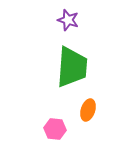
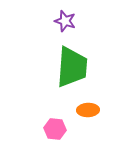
purple star: moved 3 px left, 1 px down
orange ellipse: rotated 70 degrees clockwise
